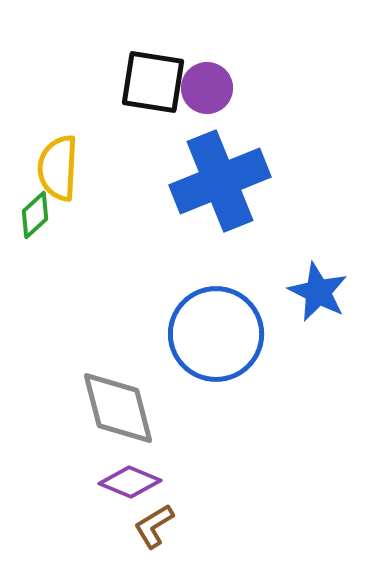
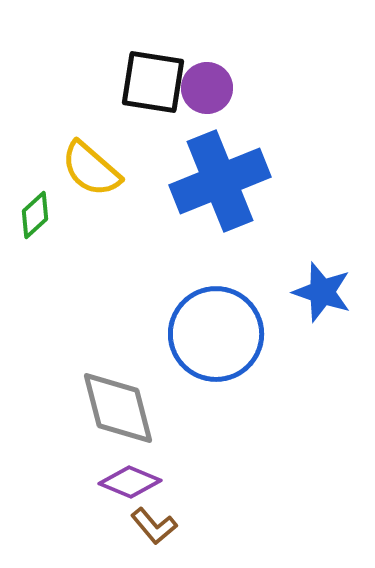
yellow semicircle: moved 33 px right, 1 px down; rotated 52 degrees counterclockwise
blue star: moved 4 px right; rotated 8 degrees counterclockwise
brown L-shape: rotated 99 degrees counterclockwise
